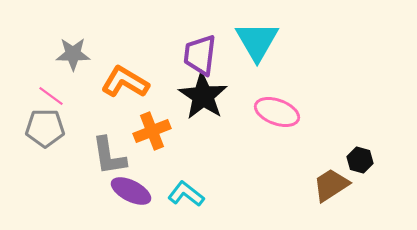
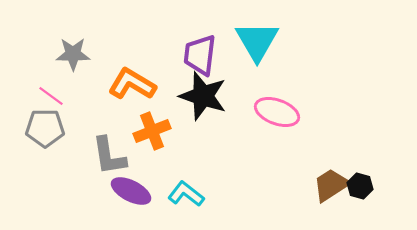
orange L-shape: moved 7 px right, 2 px down
black star: rotated 15 degrees counterclockwise
black hexagon: moved 26 px down
